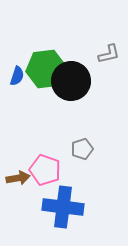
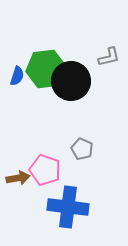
gray L-shape: moved 3 px down
gray pentagon: rotated 30 degrees counterclockwise
blue cross: moved 5 px right
